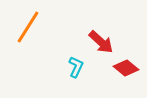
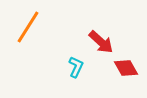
red diamond: rotated 20 degrees clockwise
